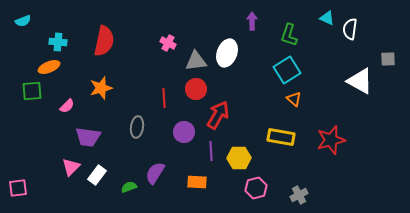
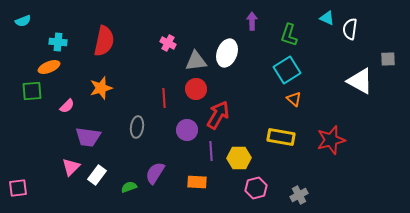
purple circle: moved 3 px right, 2 px up
